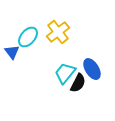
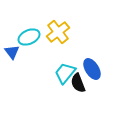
cyan ellipse: moved 1 px right; rotated 25 degrees clockwise
black semicircle: rotated 132 degrees clockwise
